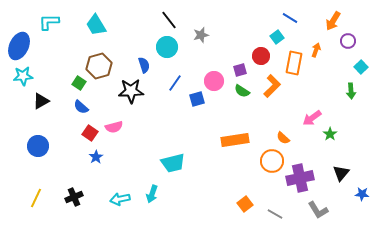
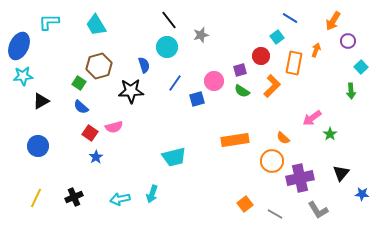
cyan trapezoid at (173, 163): moved 1 px right, 6 px up
